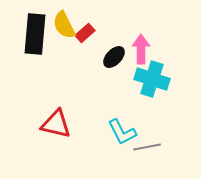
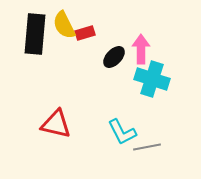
red rectangle: rotated 24 degrees clockwise
